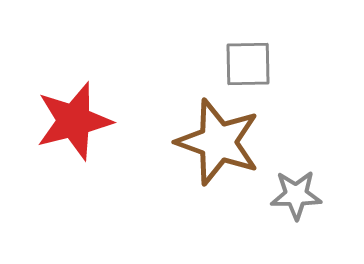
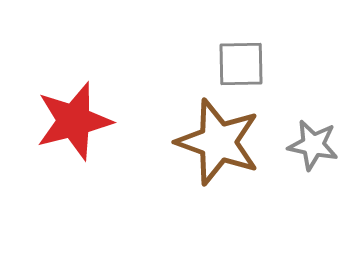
gray square: moved 7 px left
gray star: moved 17 px right, 50 px up; rotated 12 degrees clockwise
